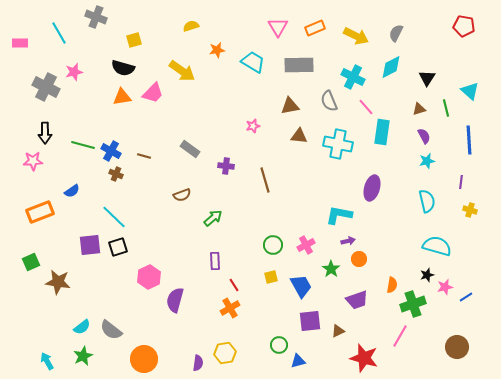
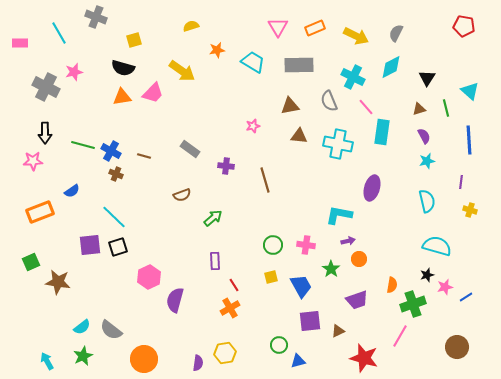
pink cross at (306, 245): rotated 36 degrees clockwise
